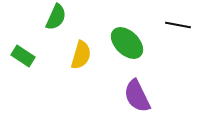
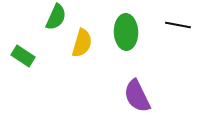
green ellipse: moved 1 px left, 11 px up; rotated 44 degrees clockwise
yellow semicircle: moved 1 px right, 12 px up
